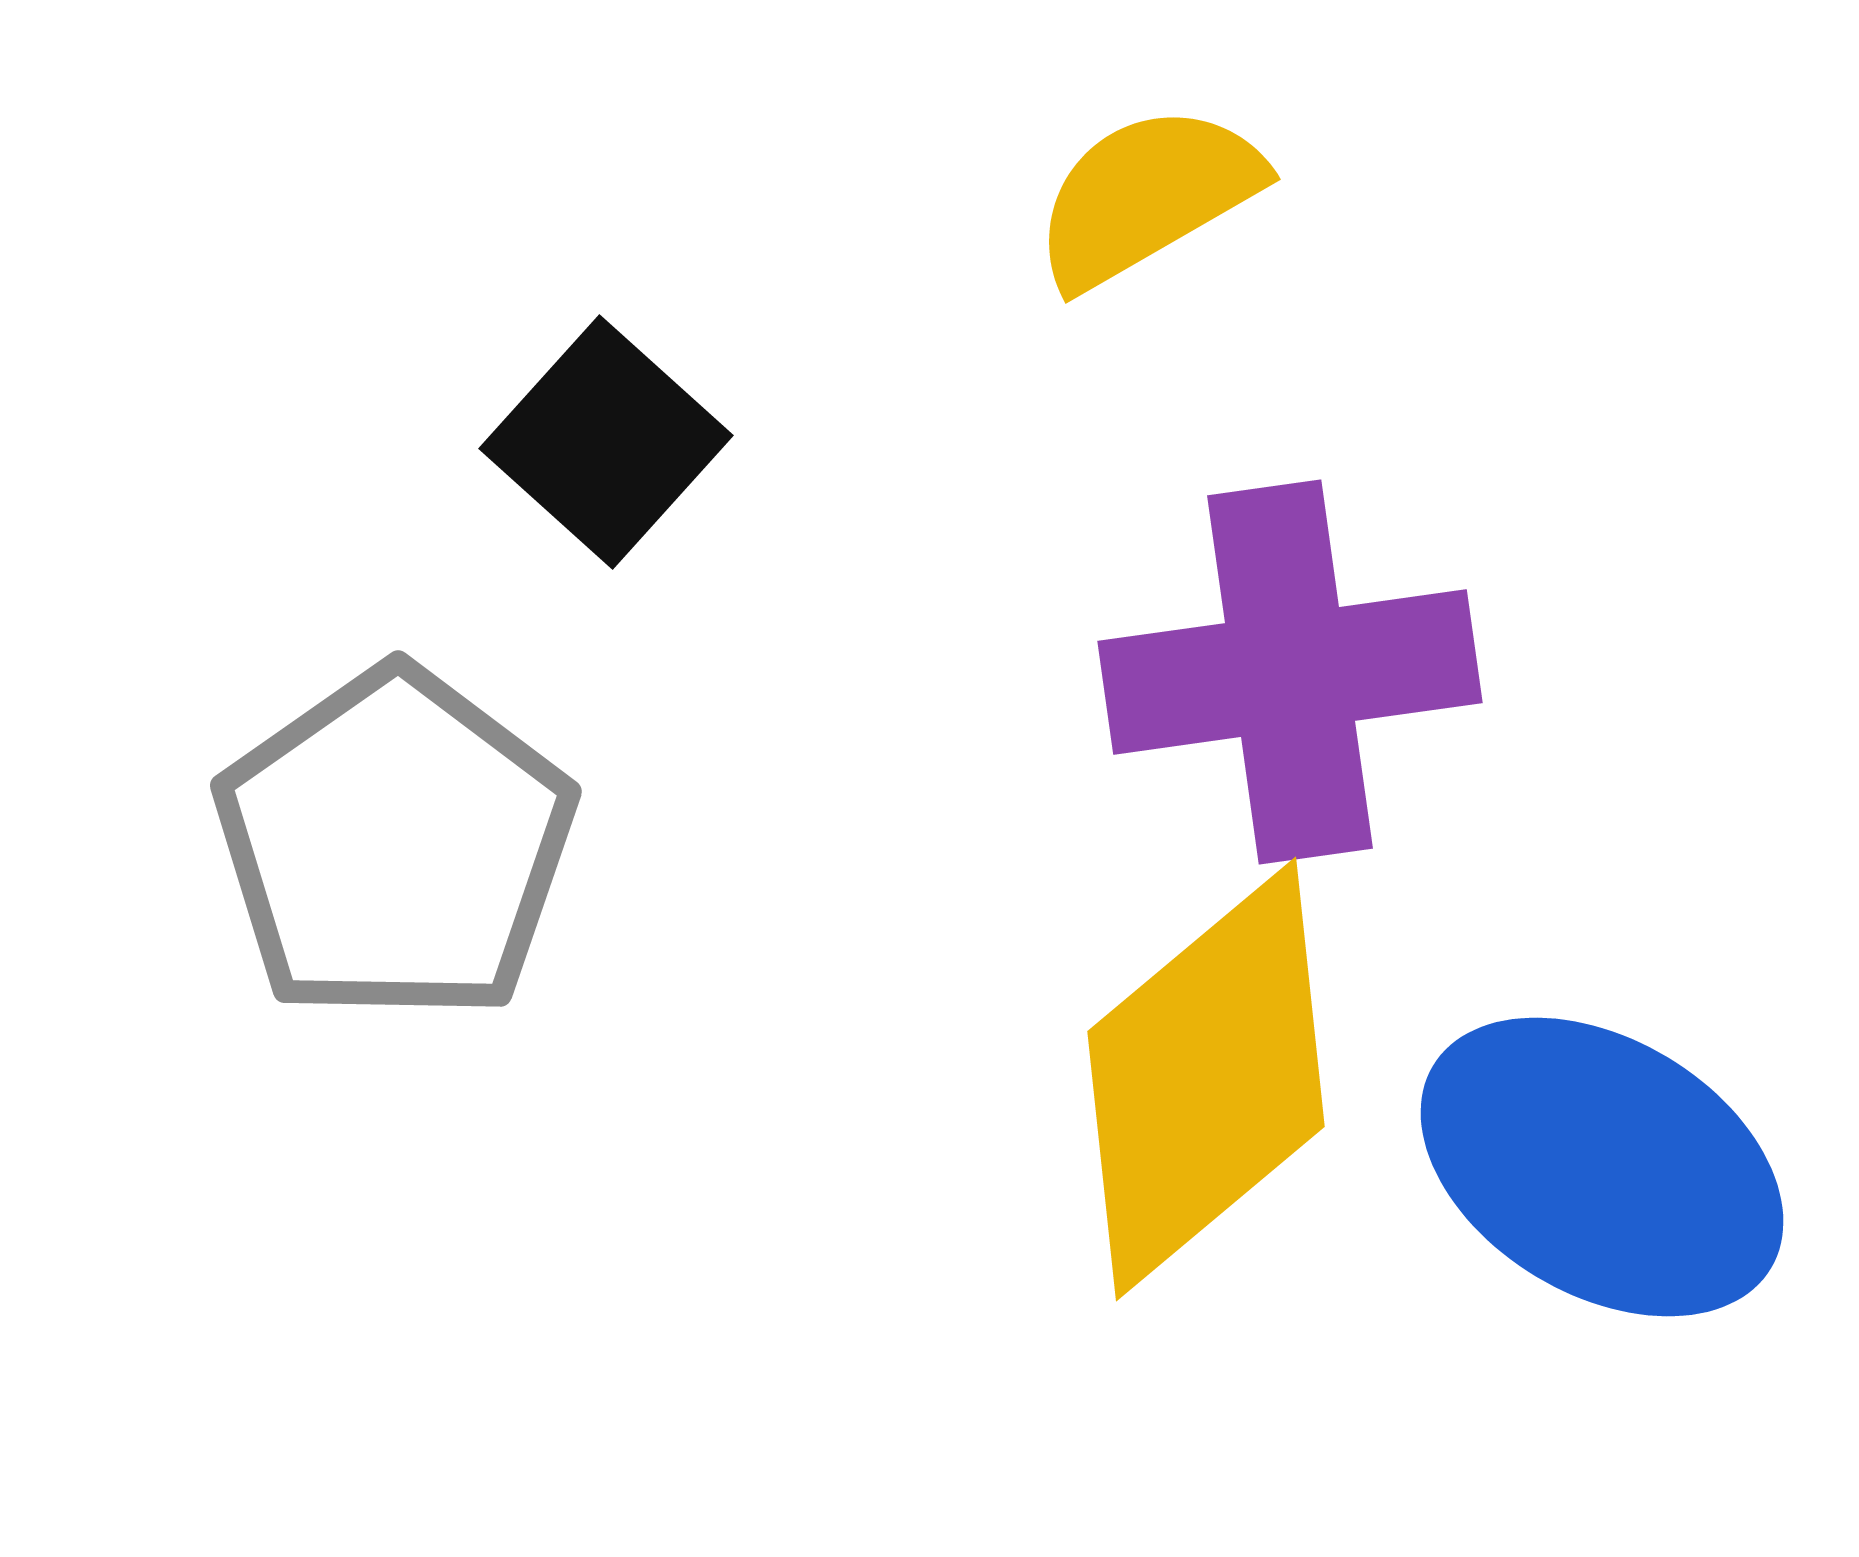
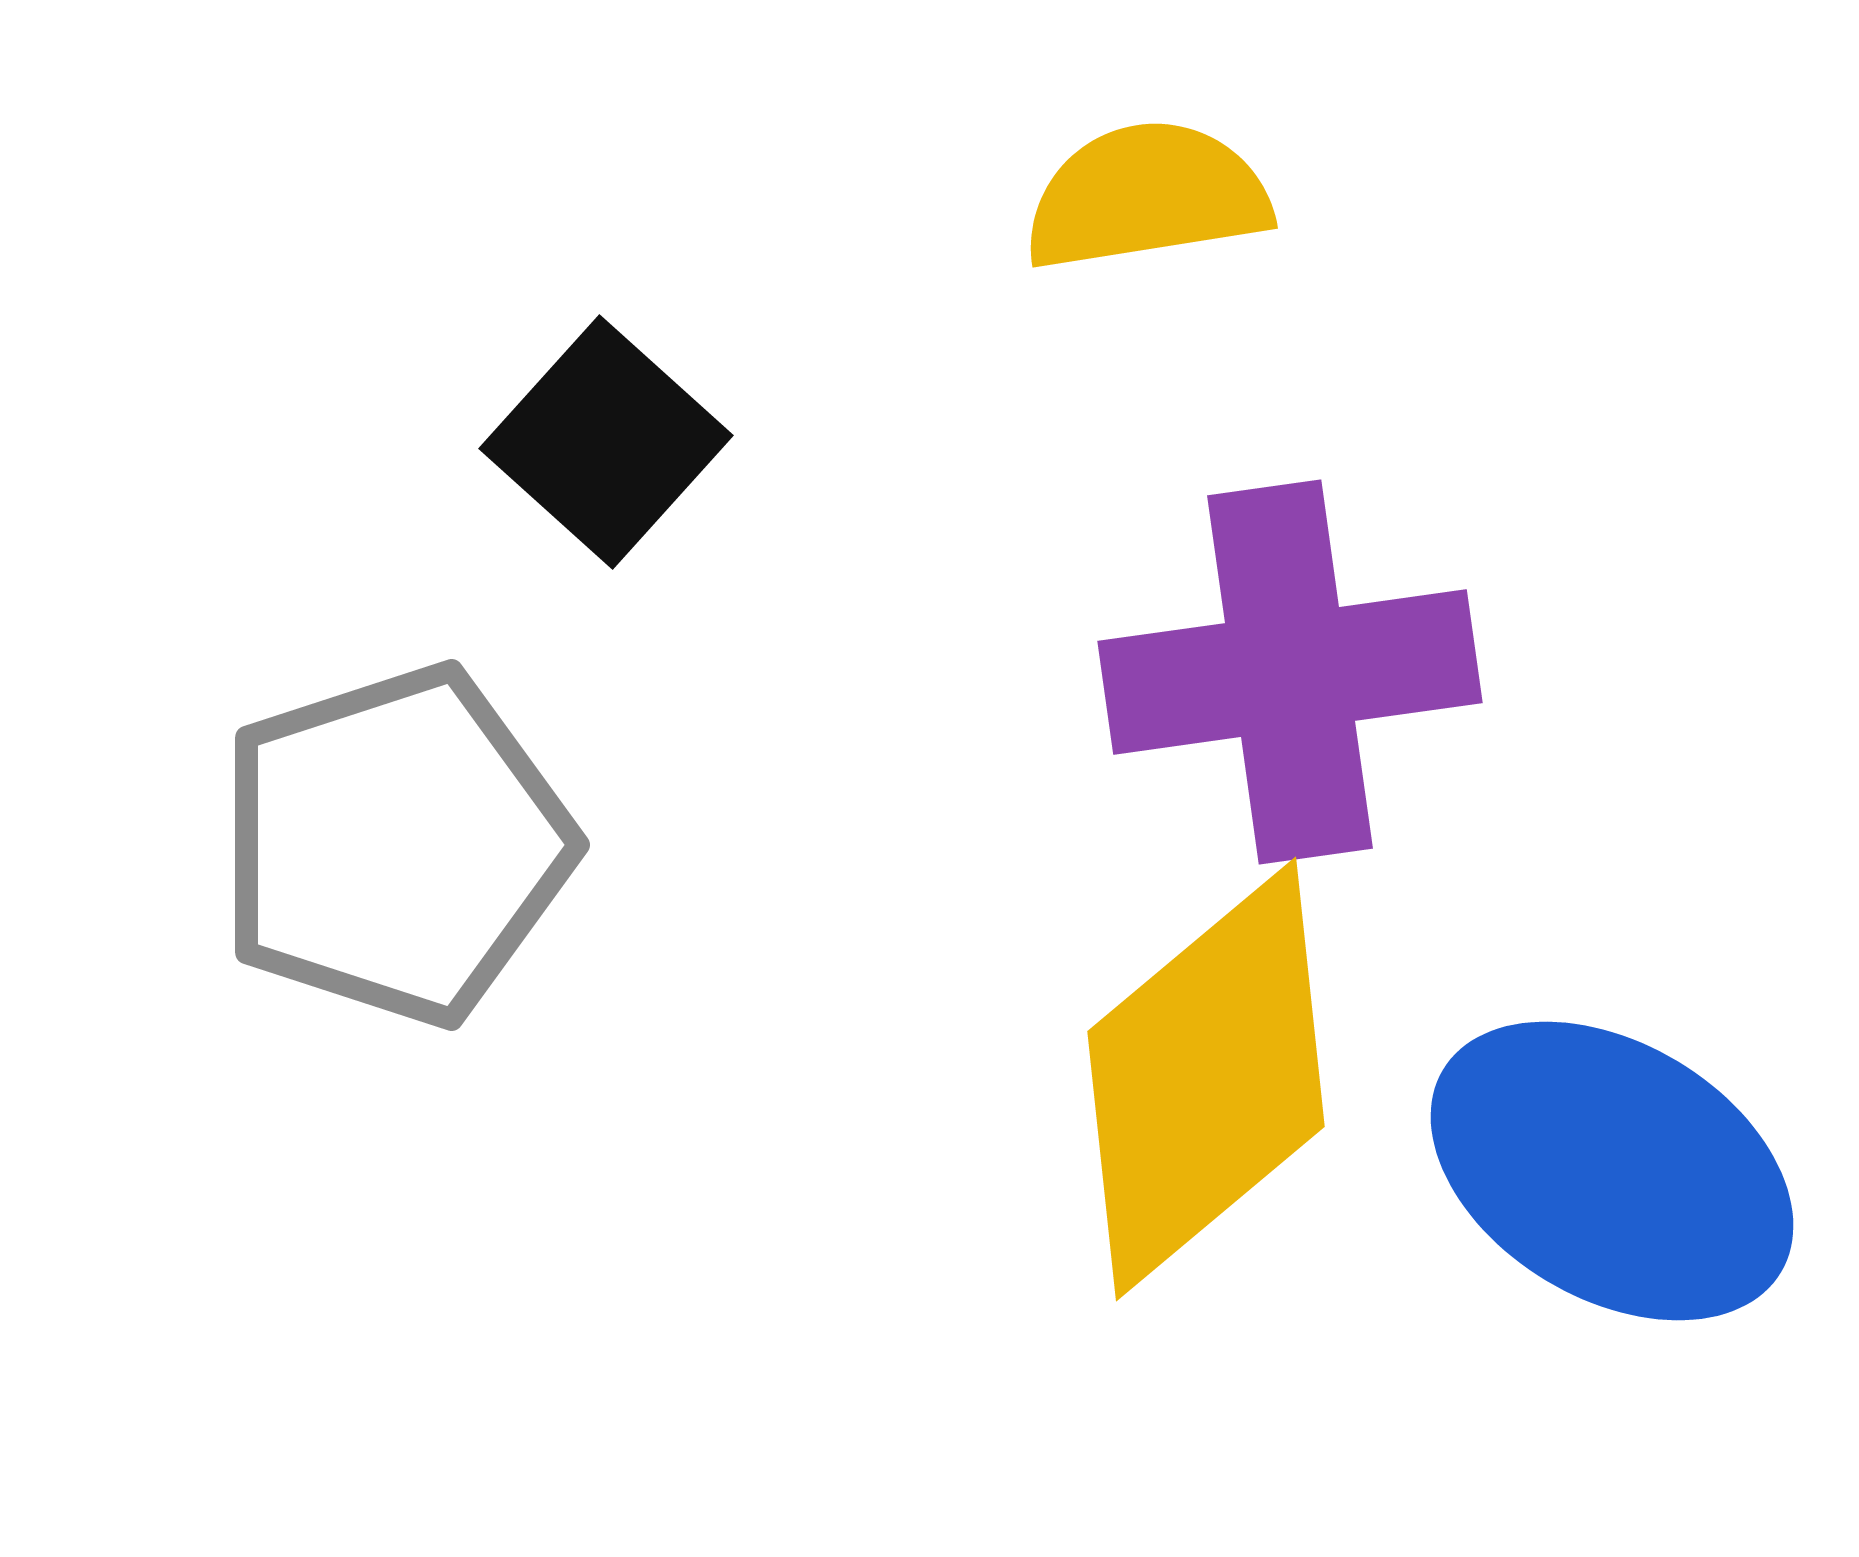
yellow semicircle: rotated 21 degrees clockwise
gray pentagon: rotated 17 degrees clockwise
blue ellipse: moved 10 px right, 4 px down
